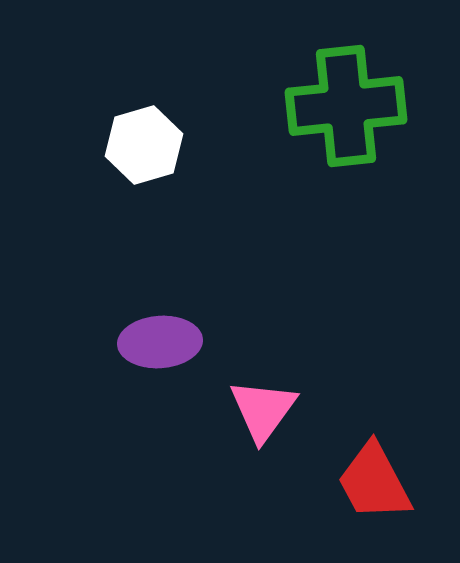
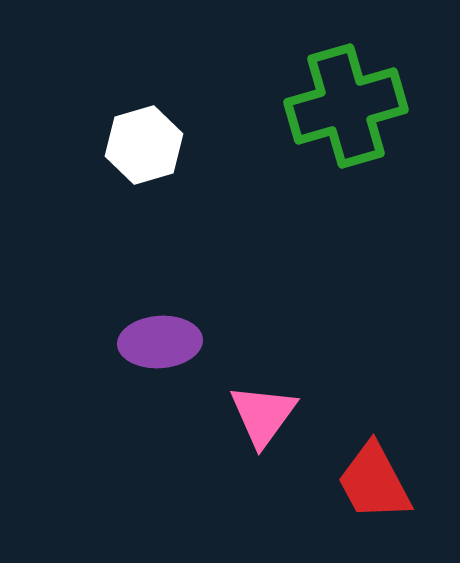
green cross: rotated 10 degrees counterclockwise
pink triangle: moved 5 px down
